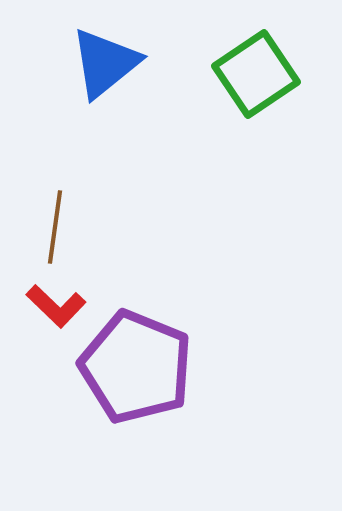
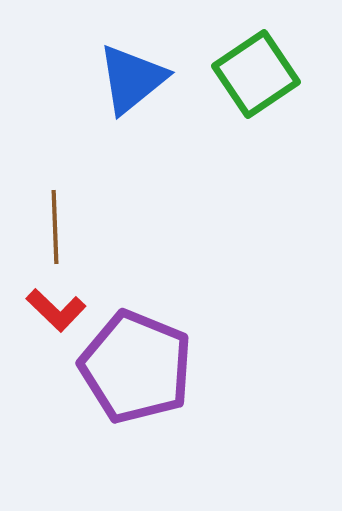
blue triangle: moved 27 px right, 16 px down
brown line: rotated 10 degrees counterclockwise
red L-shape: moved 4 px down
